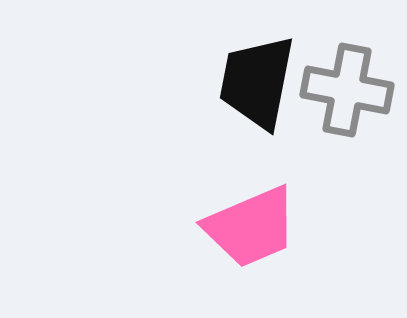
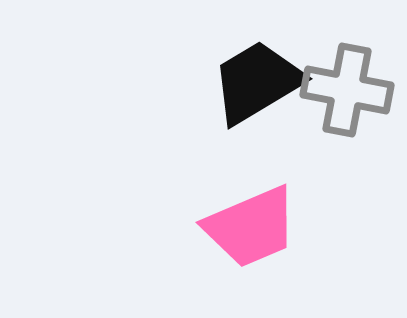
black trapezoid: rotated 48 degrees clockwise
